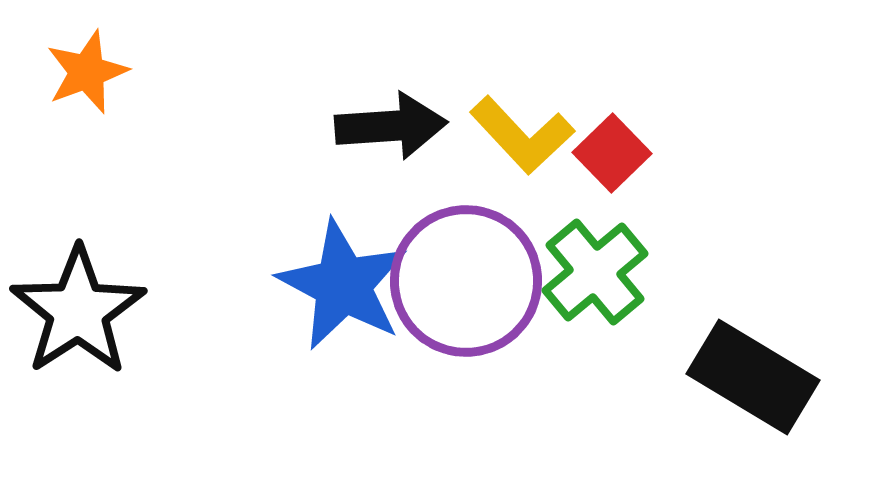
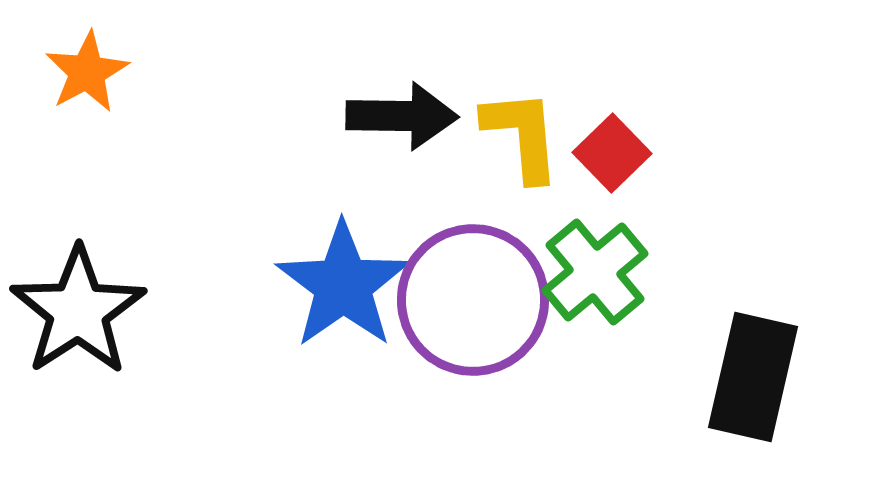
orange star: rotated 8 degrees counterclockwise
black arrow: moved 11 px right, 10 px up; rotated 5 degrees clockwise
yellow L-shape: rotated 142 degrees counterclockwise
purple circle: moved 7 px right, 19 px down
blue star: rotated 9 degrees clockwise
black rectangle: rotated 72 degrees clockwise
